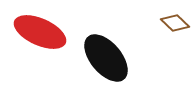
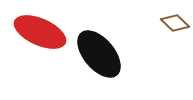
black ellipse: moved 7 px left, 4 px up
